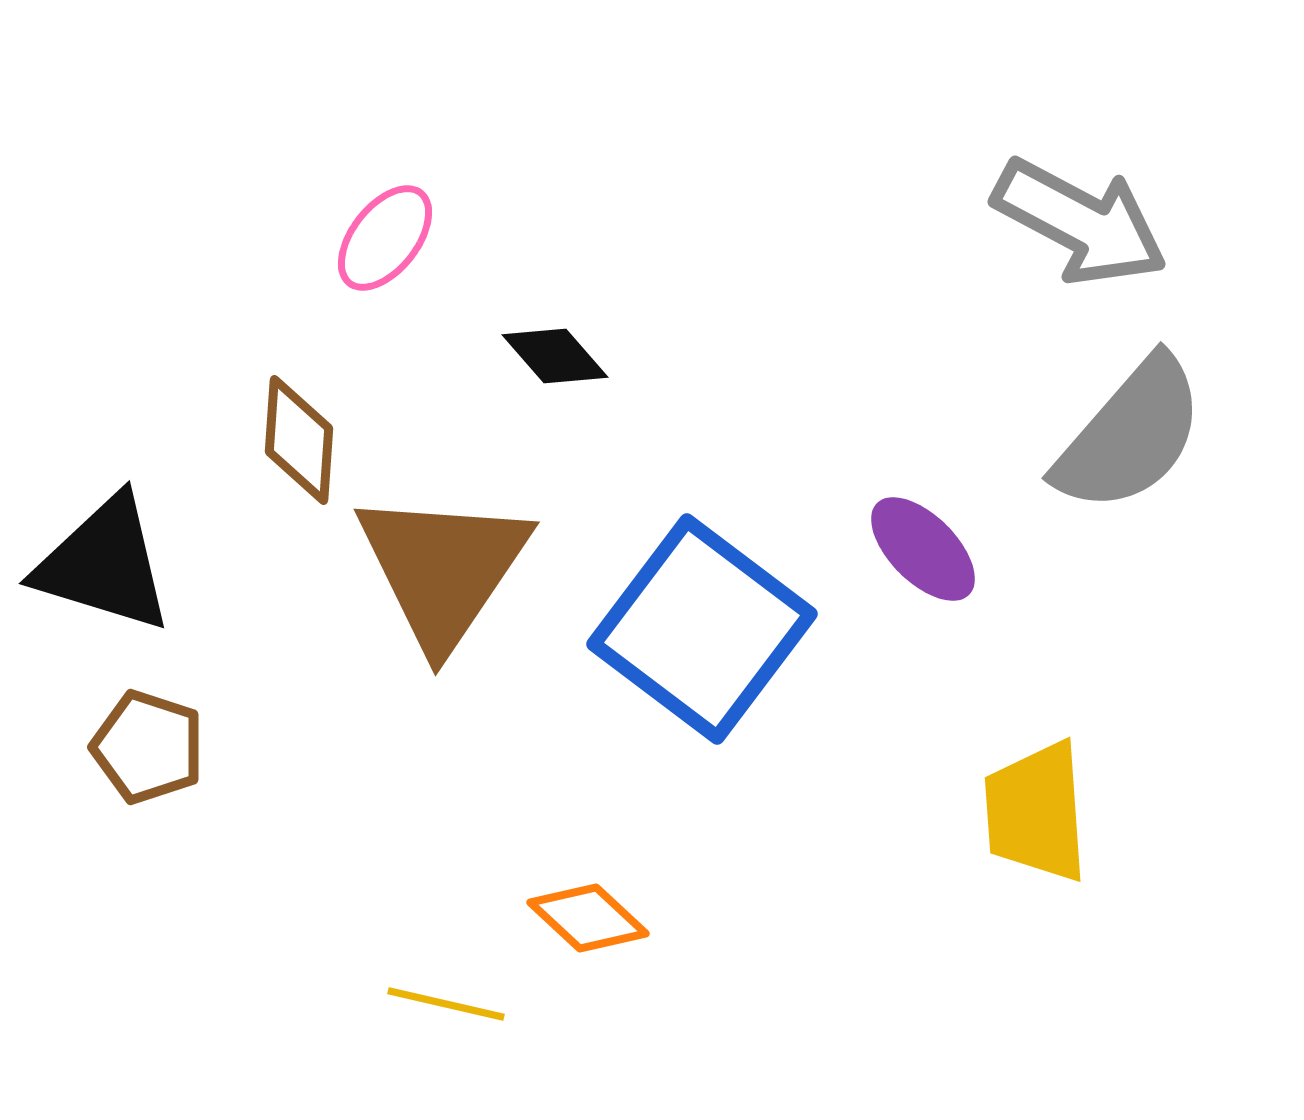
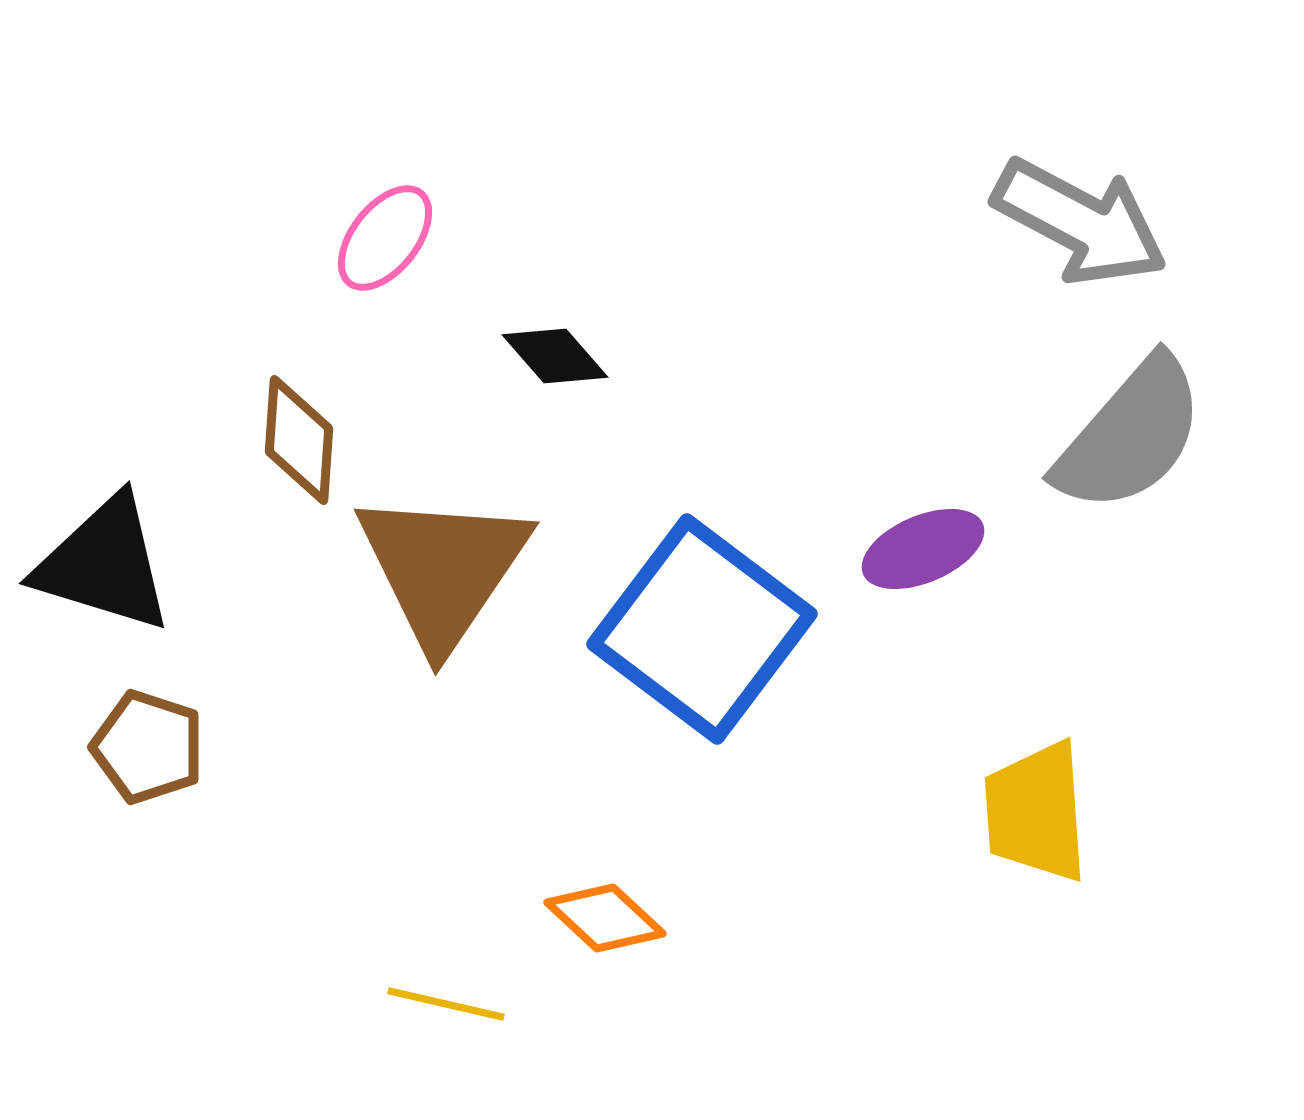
purple ellipse: rotated 68 degrees counterclockwise
orange diamond: moved 17 px right
